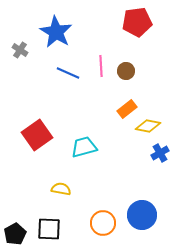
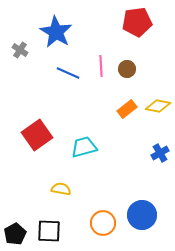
brown circle: moved 1 px right, 2 px up
yellow diamond: moved 10 px right, 20 px up
black square: moved 2 px down
